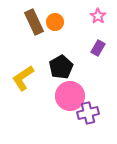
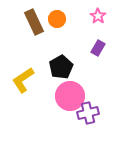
orange circle: moved 2 px right, 3 px up
yellow L-shape: moved 2 px down
